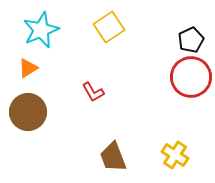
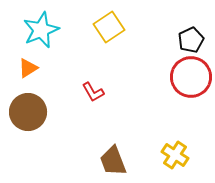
brown trapezoid: moved 4 px down
